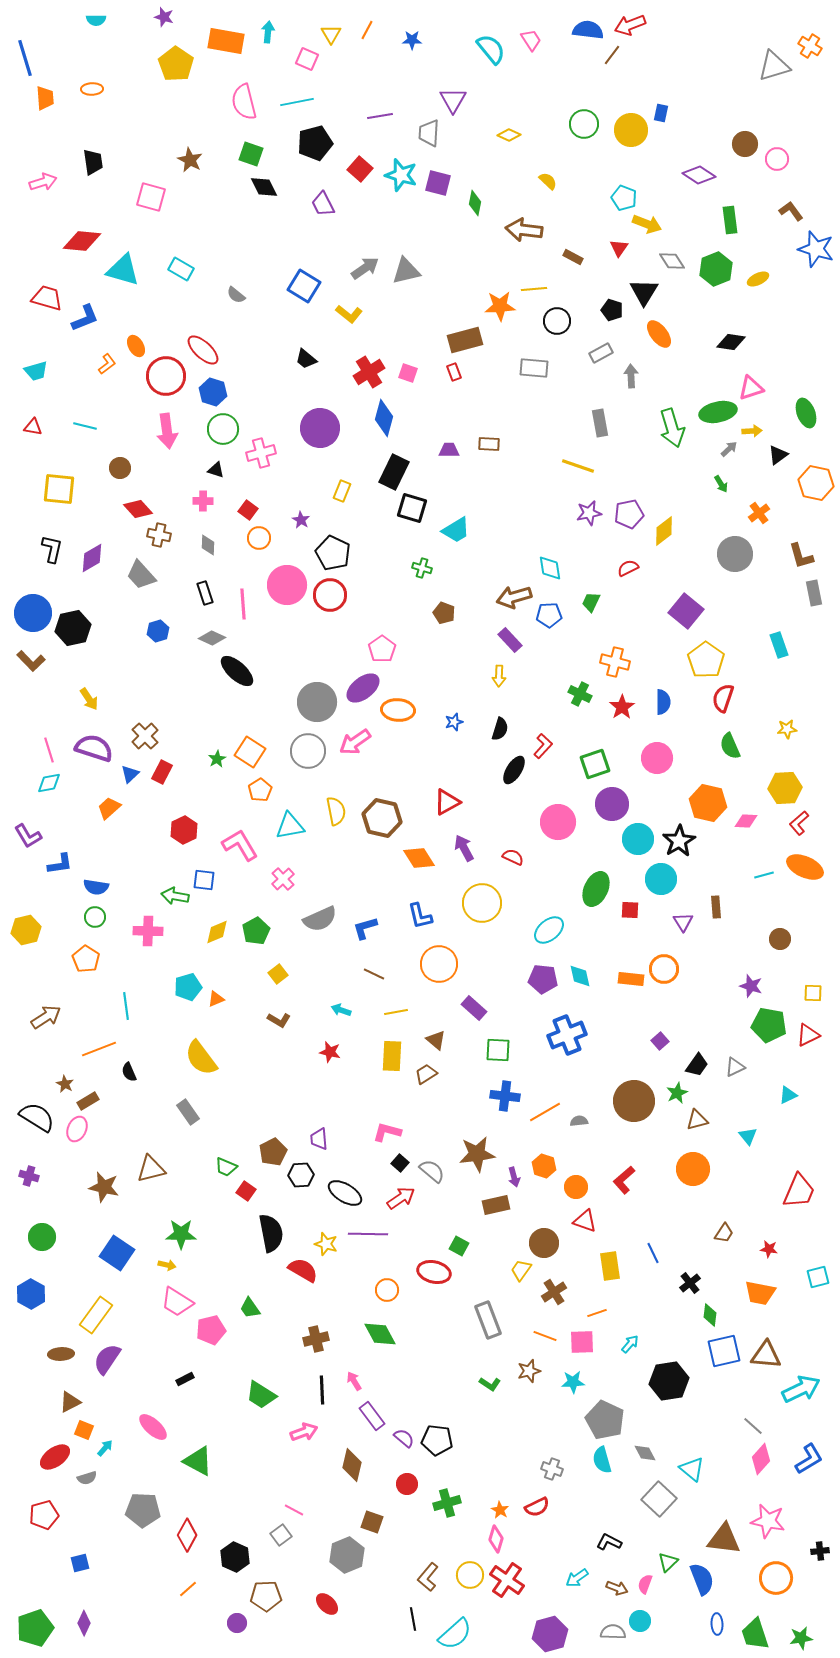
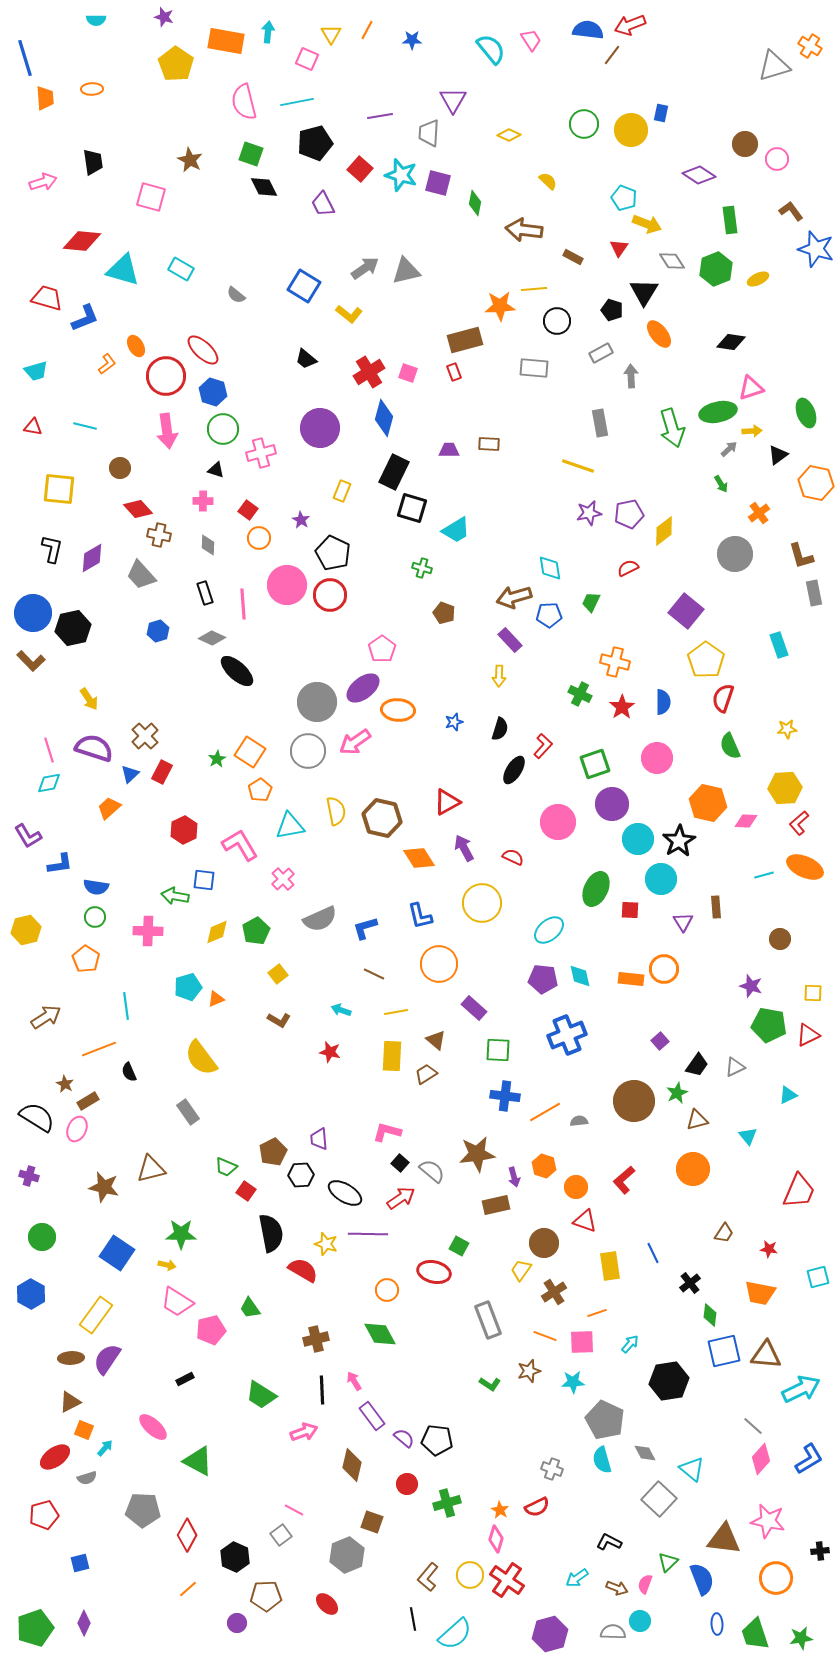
brown ellipse at (61, 1354): moved 10 px right, 4 px down
